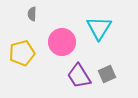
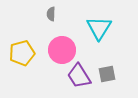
gray semicircle: moved 19 px right
pink circle: moved 8 px down
gray square: rotated 12 degrees clockwise
